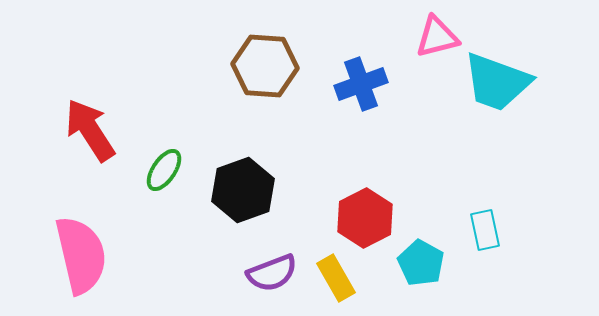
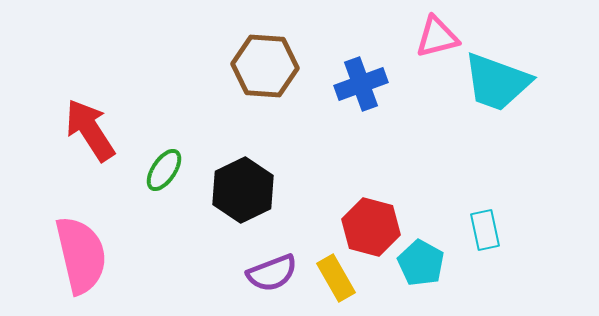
black hexagon: rotated 6 degrees counterclockwise
red hexagon: moved 6 px right, 9 px down; rotated 18 degrees counterclockwise
